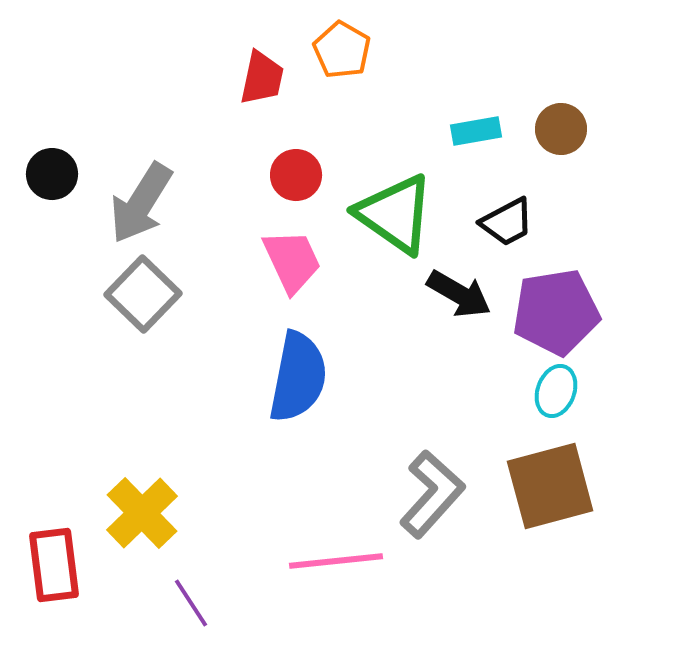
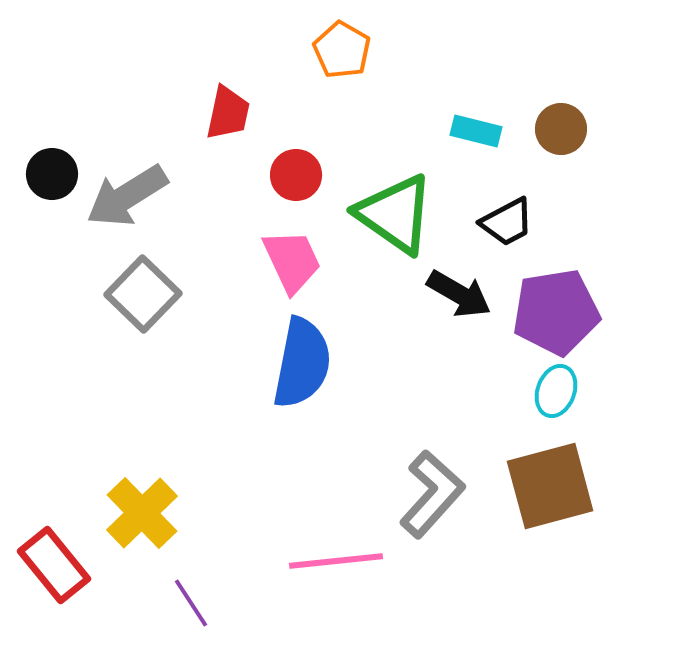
red trapezoid: moved 34 px left, 35 px down
cyan rectangle: rotated 24 degrees clockwise
gray arrow: moved 14 px left, 7 px up; rotated 26 degrees clockwise
blue semicircle: moved 4 px right, 14 px up
red rectangle: rotated 32 degrees counterclockwise
